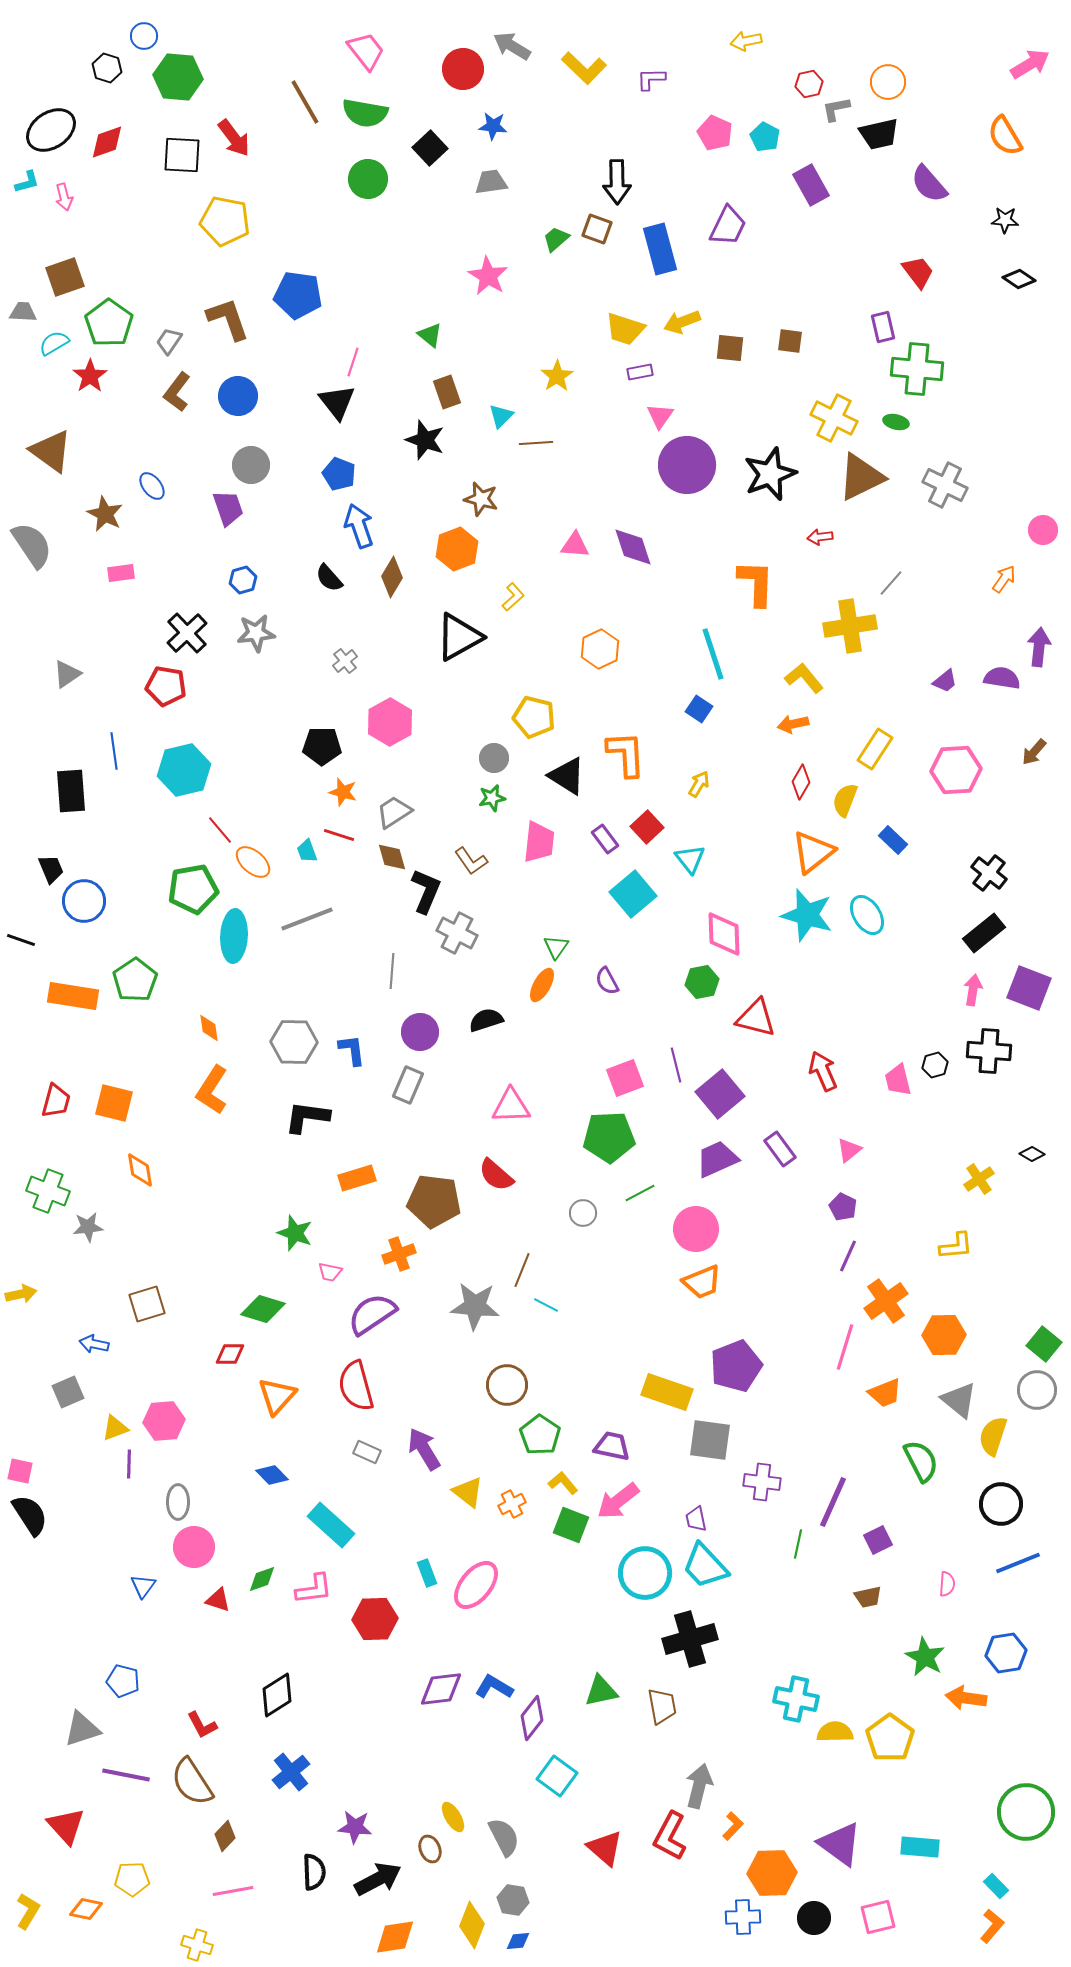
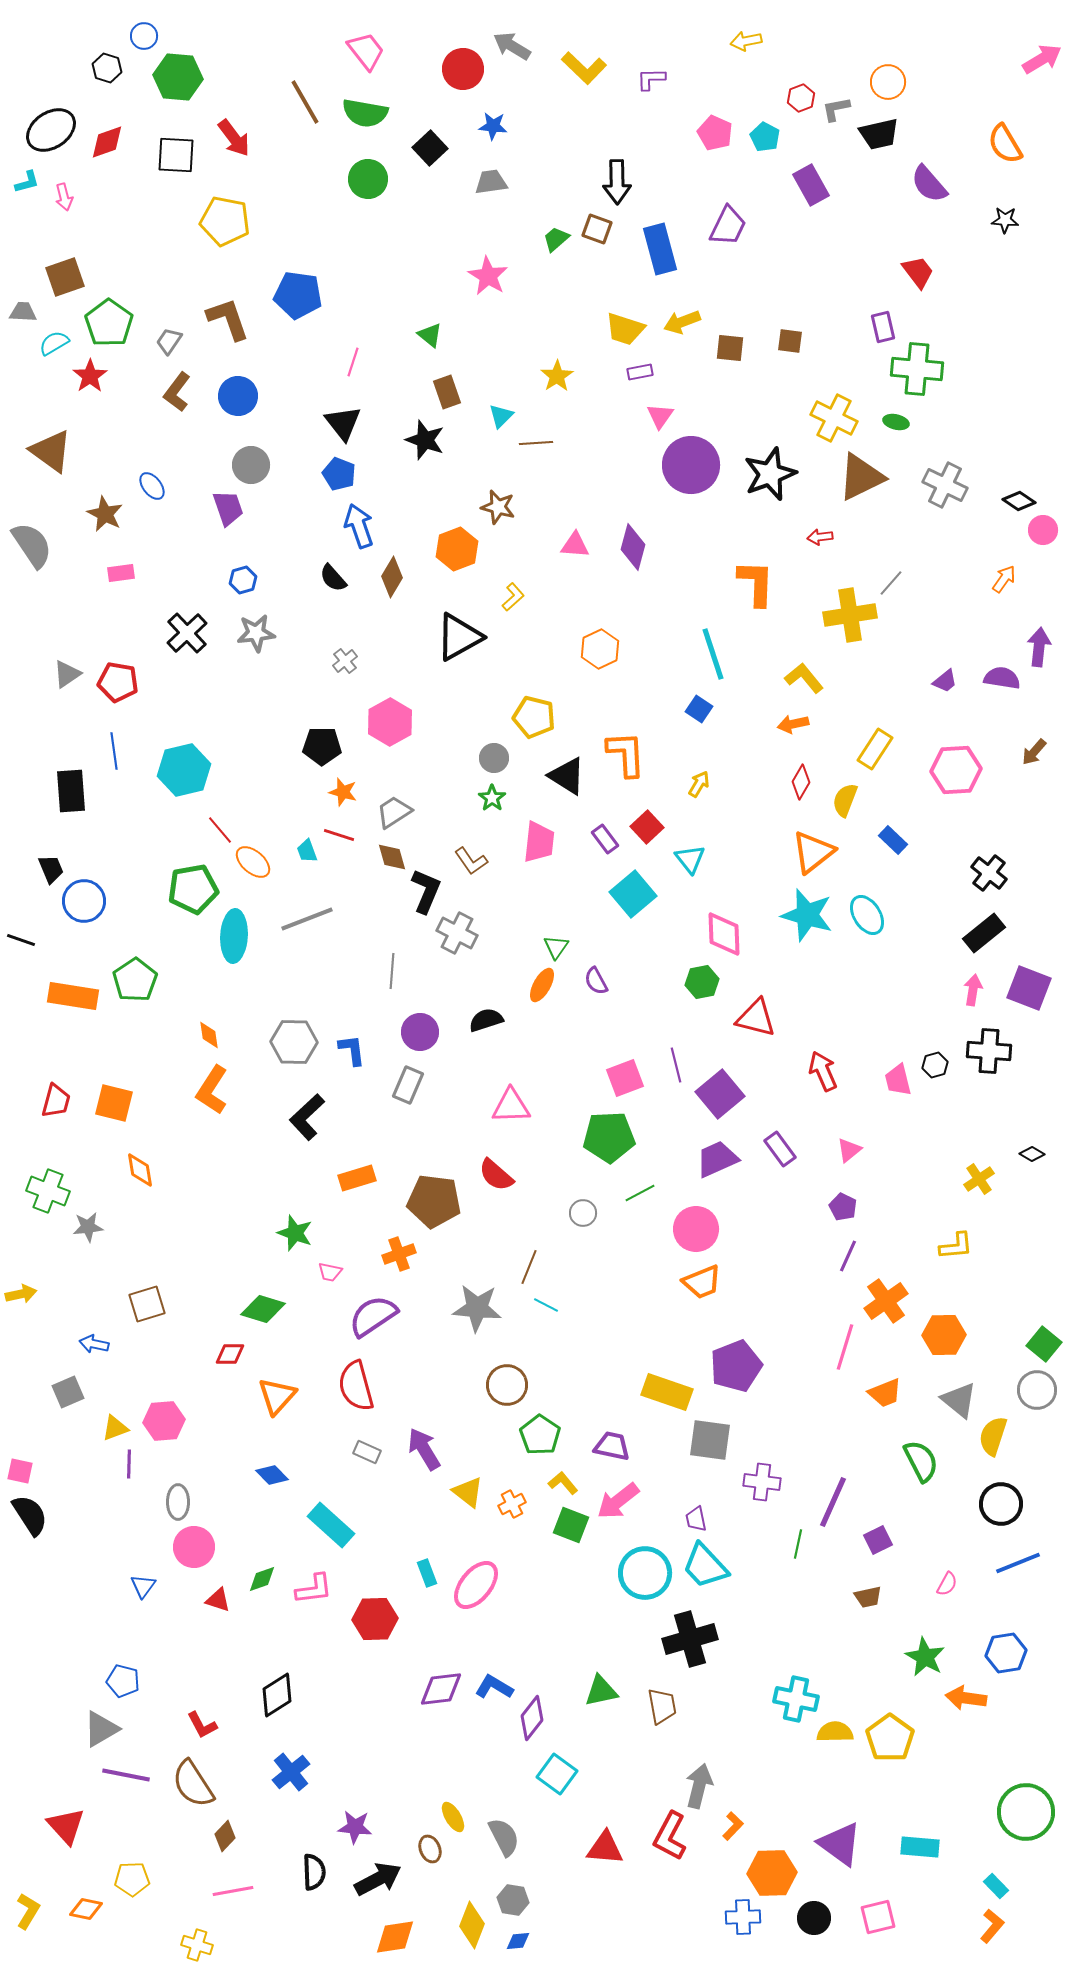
pink arrow at (1030, 64): moved 12 px right, 5 px up
red hexagon at (809, 84): moved 8 px left, 14 px down; rotated 8 degrees counterclockwise
orange semicircle at (1005, 136): moved 8 px down
black square at (182, 155): moved 6 px left
black diamond at (1019, 279): moved 222 px down
black triangle at (337, 402): moved 6 px right, 21 px down
purple circle at (687, 465): moved 4 px right
brown star at (481, 499): moved 17 px right, 8 px down
purple diamond at (633, 547): rotated 33 degrees clockwise
black semicircle at (329, 578): moved 4 px right
yellow cross at (850, 626): moved 11 px up
red pentagon at (166, 686): moved 48 px left, 4 px up
green star at (492, 798): rotated 24 degrees counterclockwise
purple semicircle at (607, 981): moved 11 px left
orange diamond at (209, 1028): moved 7 px down
black L-shape at (307, 1117): rotated 51 degrees counterclockwise
brown line at (522, 1270): moved 7 px right, 3 px up
gray star at (475, 1306): moved 2 px right, 2 px down
purple semicircle at (372, 1314): moved 1 px right, 2 px down
pink semicircle at (947, 1584): rotated 25 degrees clockwise
gray triangle at (82, 1729): moved 19 px right; rotated 12 degrees counterclockwise
cyan square at (557, 1776): moved 2 px up
brown semicircle at (192, 1782): moved 1 px right, 2 px down
red triangle at (605, 1848): rotated 36 degrees counterclockwise
